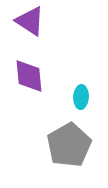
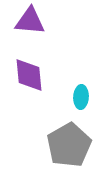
purple triangle: rotated 28 degrees counterclockwise
purple diamond: moved 1 px up
